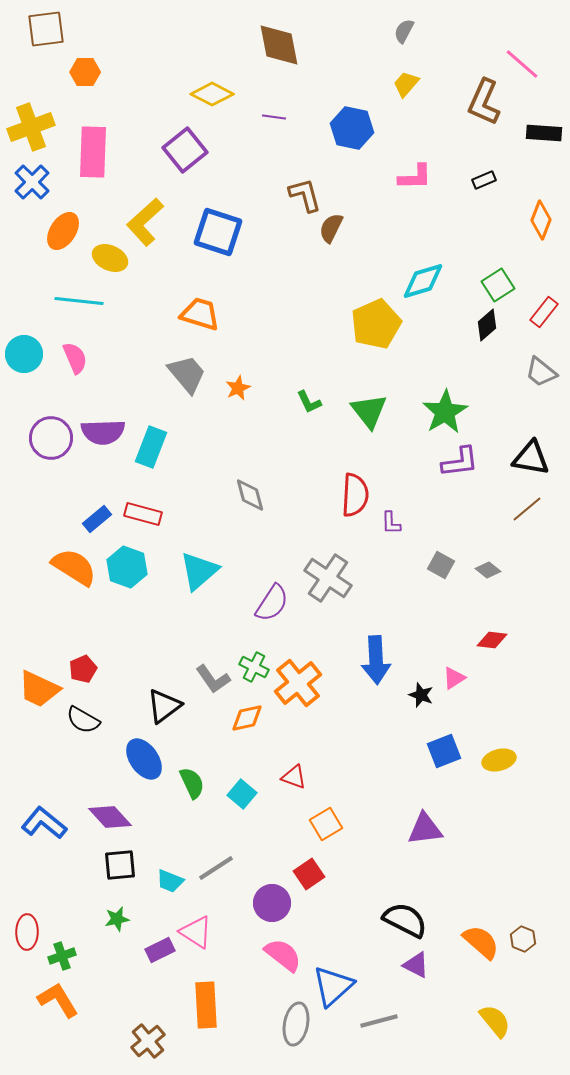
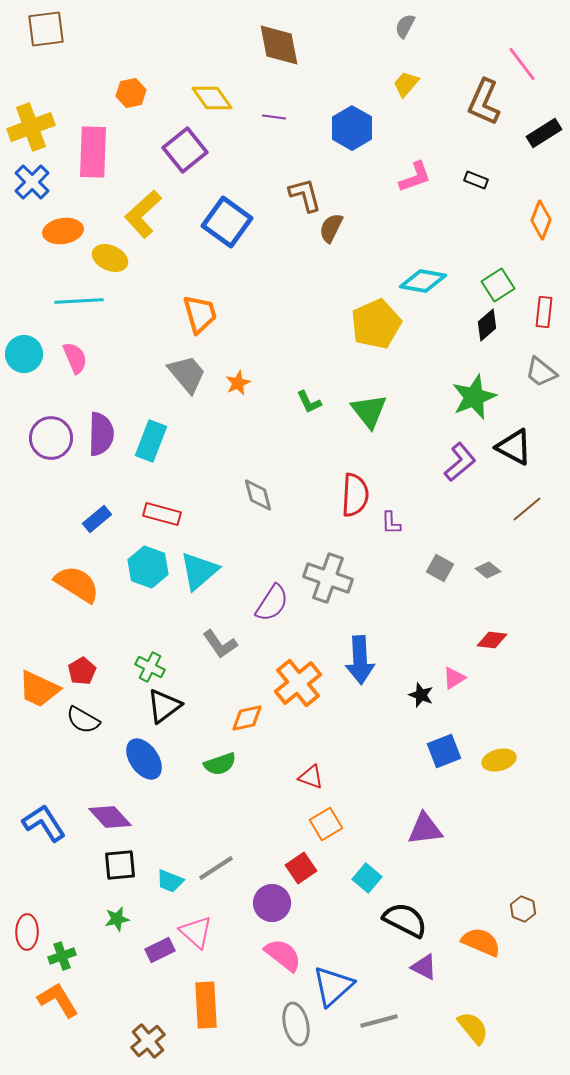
gray semicircle at (404, 31): moved 1 px right, 5 px up
pink line at (522, 64): rotated 12 degrees clockwise
orange hexagon at (85, 72): moved 46 px right, 21 px down; rotated 12 degrees counterclockwise
yellow diamond at (212, 94): moved 4 px down; rotated 27 degrees clockwise
blue hexagon at (352, 128): rotated 18 degrees clockwise
black rectangle at (544, 133): rotated 36 degrees counterclockwise
pink L-shape at (415, 177): rotated 18 degrees counterclockwise
black rectangle at (484, 180): moved 8 px left; rotated 45 degrees clockwise
yellow L-shape at (145, 222): moved 2 px left, 8 px up
orange ellipse at (63, 231): rotated 48 degrees clockwise
blue square at (218, 232): moved 9 px right, 10 px up; rotated 18 degrees clockwise
cyan diamond at (423, 281): rotated 27 degrees clockwise
cyan line at (79, 301): rotated 9 degrees counterclockwise
red rectangle at (544, 312): rotated 32 degrees counterclockwise
orange trapezoid at (200, 314): rotated 57 degrees clockwise
orange star at (238, 388): moved 5 px up
green star at (445, 412): moved 29 px right, 15 px up; rotated 9 degrees clockwise
purple semicircle at (103, 432): moved 2 px left, 2 px down; rotated 87 degrees counterclockwise
cyan rectangle at (151, 447): moved 6 px up
black triangle at (531, 458): moved 17 px left, 11 px up; rotated 18 degrees clockwise
purple L-shape at (460, 462): rotated 33 degrees counterclockwise
gray diamond at (250, 495): moved 8 px right
red rectangle at (143, 514): moved 19 px right
gray square at (441, 565): moved 1 px left, 3 px down
orange semicircle at (74, 567): moved 3 px right, 17 px down
cyan hexagon at (127, 567): moved 21 px right
gray cross at (328, 578): rotated 15 degrees counterclockwise
blue arrow at (376, 660): moved 16 px left
green cross at (254, 667): moved 104 px left
red pentagon at (83, 669): moved 1 px left, 2 px down; rotated 8 degrees counterclockwise
gray L-shape at (213, 679): moved 7 px right, 35 px up
red triangle at (294, 777): moved 17 px right
green semicircle at (192, 783): moved 28 px right, 19 px up; rotated 96 degrees clockwise
cyan square at (242, 794): moved 125 px right, 84 px down
blue L-shape at (44, 823): rotated 18 degrees clockwise
red square at (309, 874): moved 8 px left, 6 px up
pink triangle at (196, 932): rotated 9 degrees clockwise
brown hexagon at (523, 939): moved 30 px up
orange semicircle at (481, 942): rotated 18 degrees counterclockwise
purple triangle at (416, 965): moved 8 px right, 2 px down
yellow semicircle at (495, 1021): moved 22 px left, 7 px down
gray ellipse at (296, 1024): rotated 24 degrees counterclockwise
